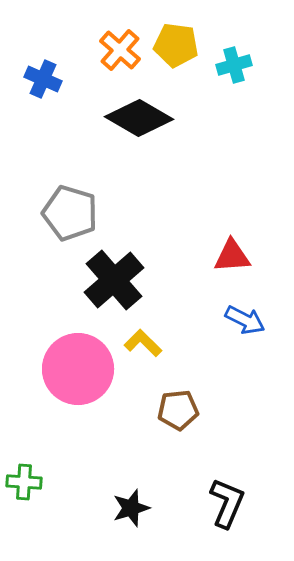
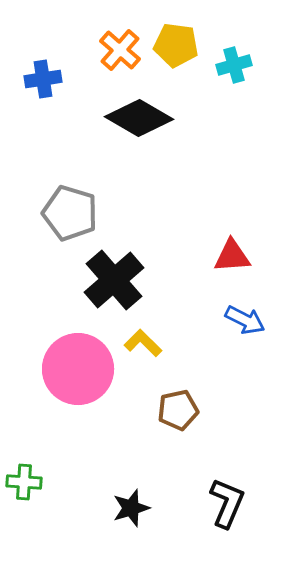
blue cross: rotated 33 degrees counterclockwise
brown pentagon: rotated 6 degrees counterclockwise
